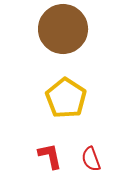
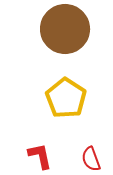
brown circle: moved 2 px right
red L-shape: moved 10 px left
